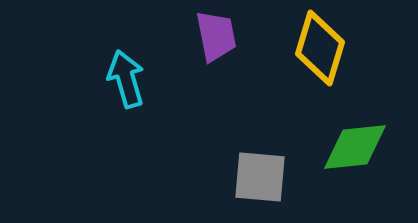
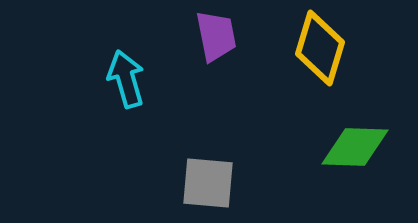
green diamond: rotated 8 degrees clockwise
gray square: moved 52 px left, 6 px down
